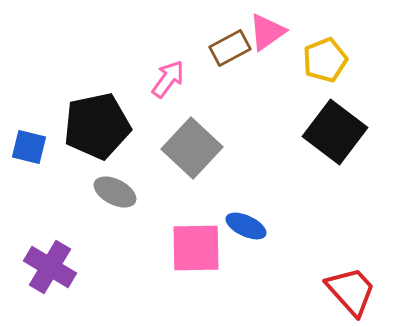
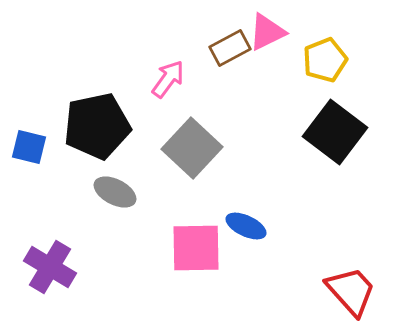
pink triangle: rotated 9 degrees clockwise
